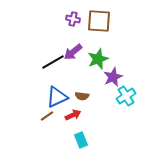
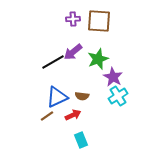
purple cross: rotated 16 degrees counterclockwise
purple star: rotated 18 degrees counterclockwise
cyan cross: moved 8 px left
